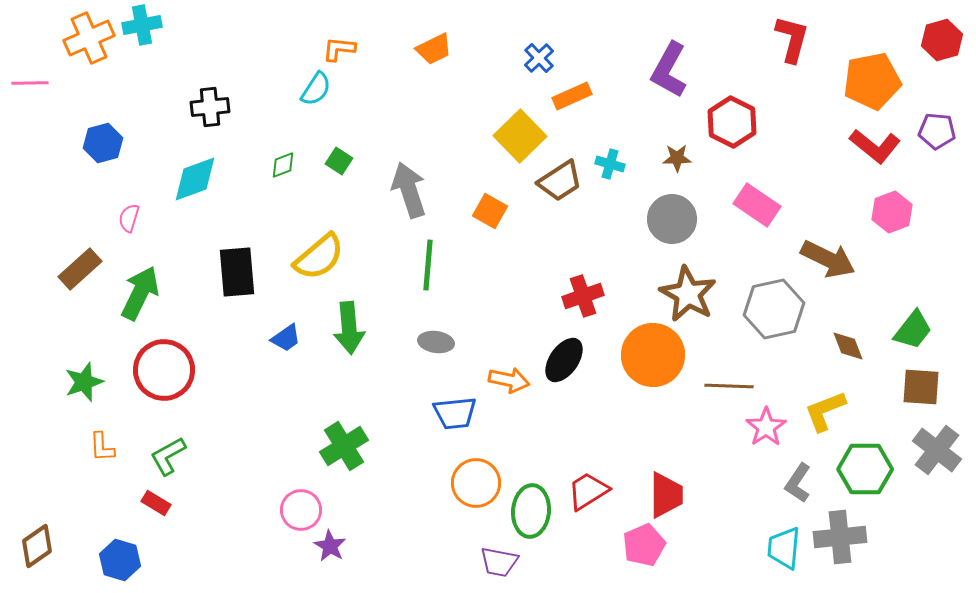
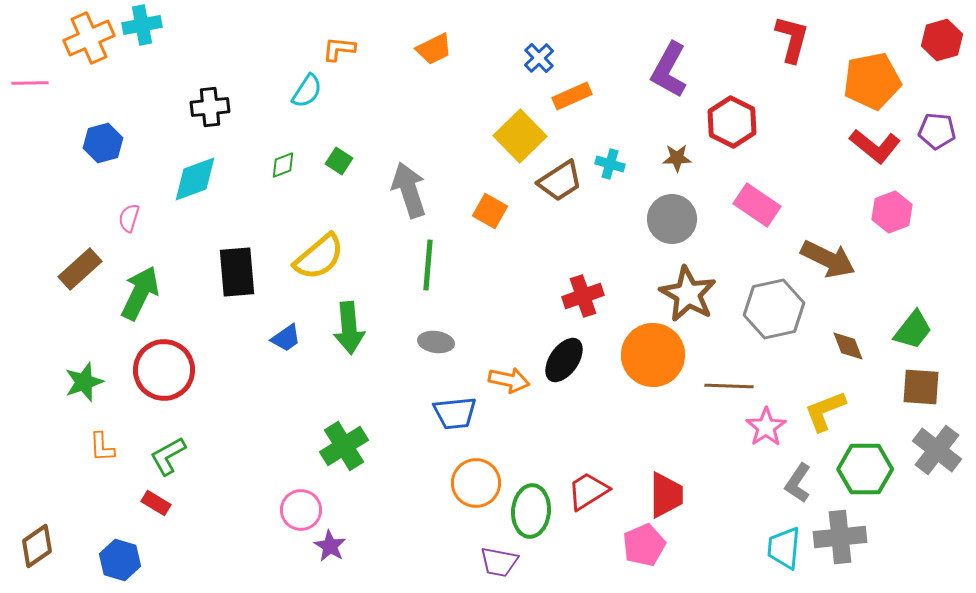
cyan semicircle at (316, 89): moved 9 px left, 2 px down
